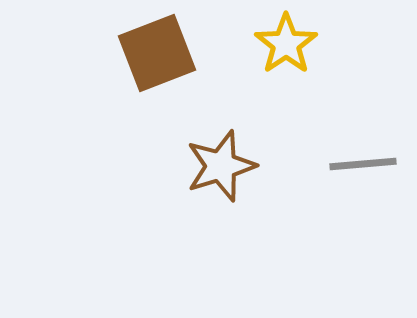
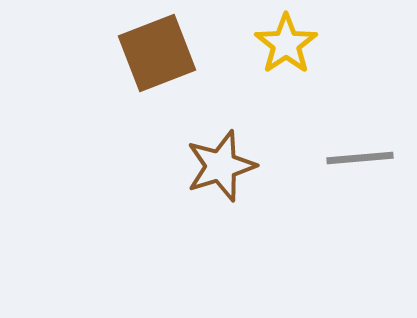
gray line: moved 3 px left, 6 px up
